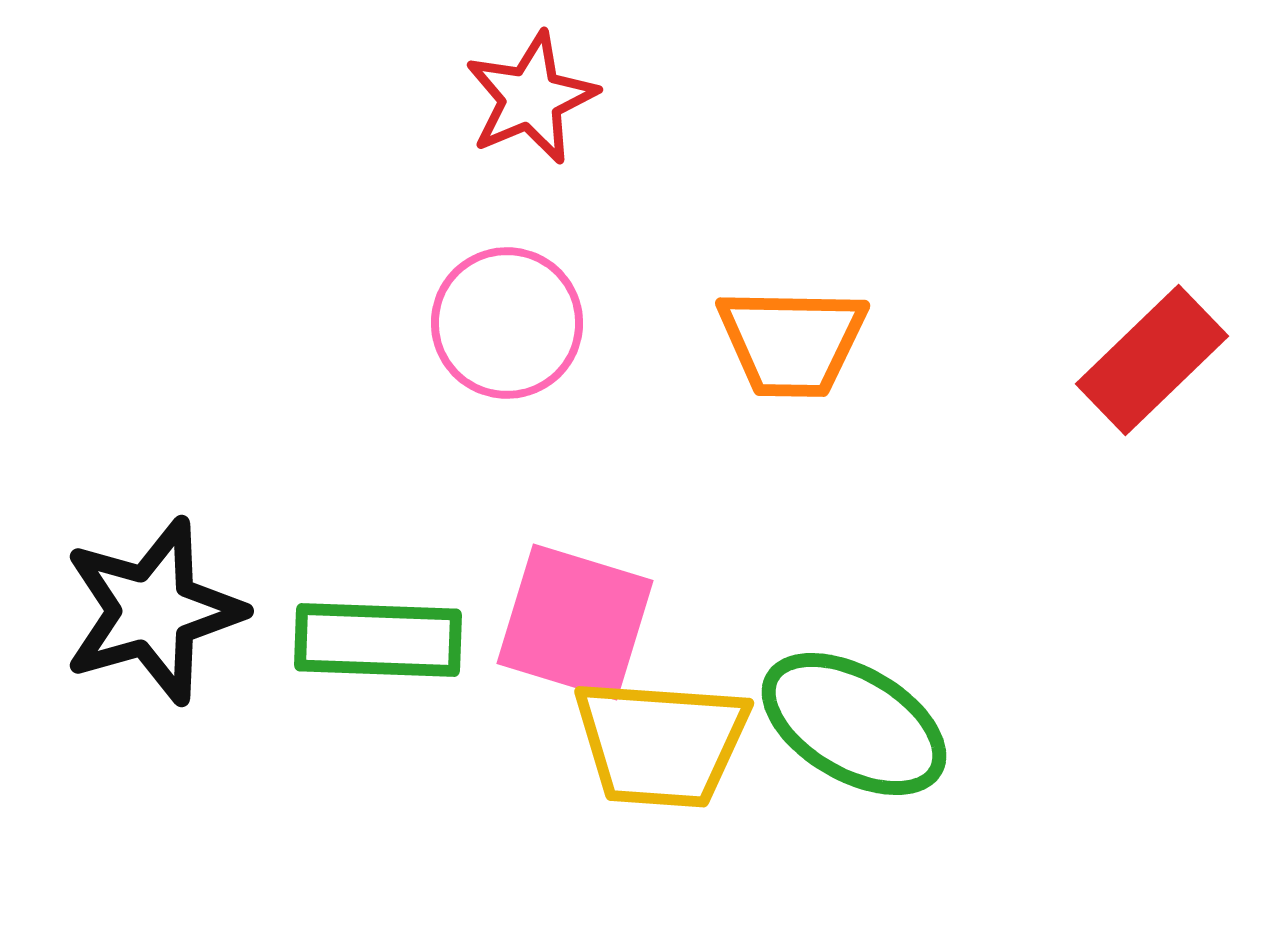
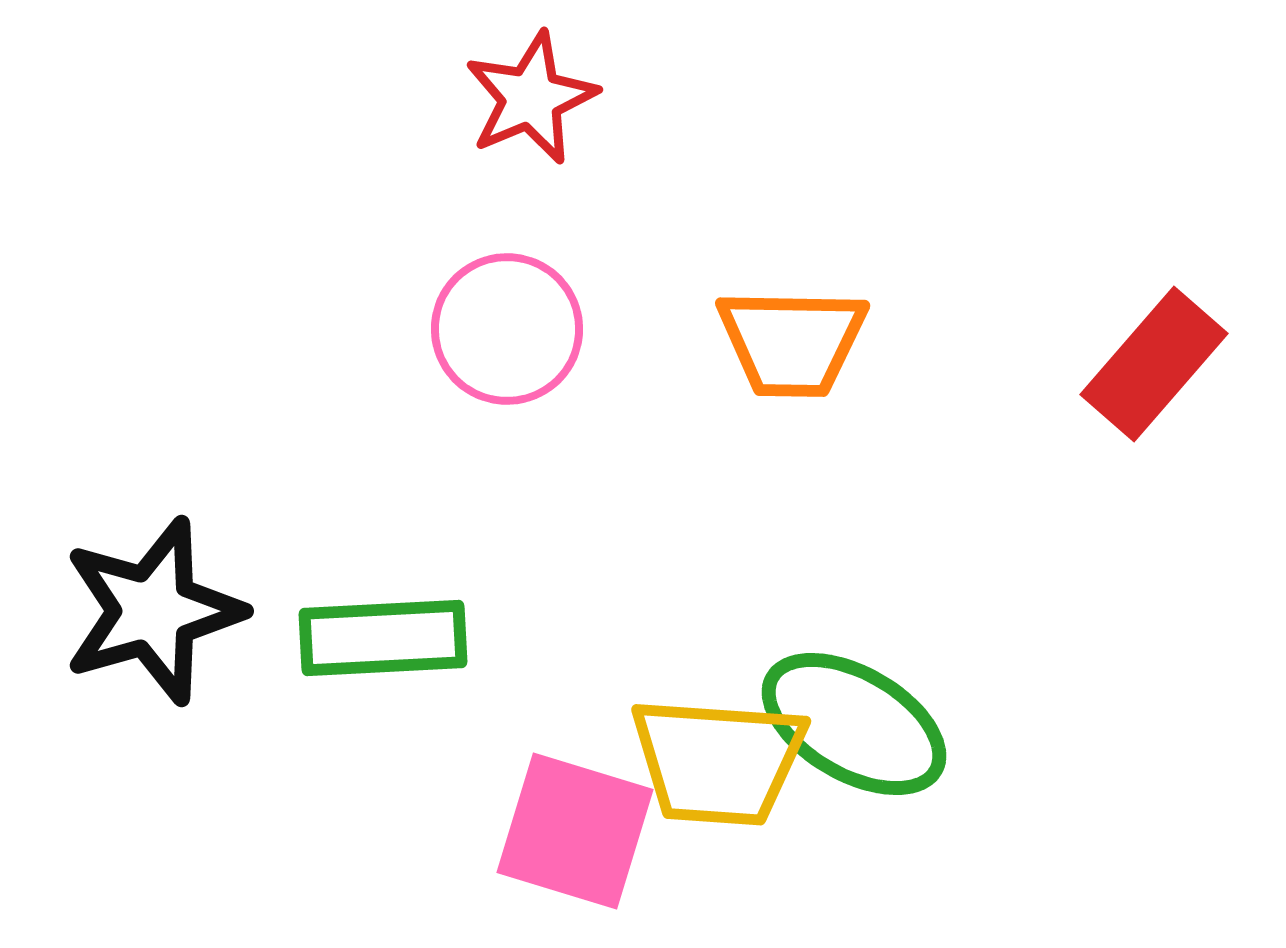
pink circle: moved 6 px down
red rectangle: moved 2 px right, 4 px down; rotated 5 degrees counterclockwise
pink square: moved 209 px down
green rectangle: moved 5 px right, 2 px up; rotated 5 degrees counterclockwise
yellow trapezoid: moved 57 px right, 18 px down
